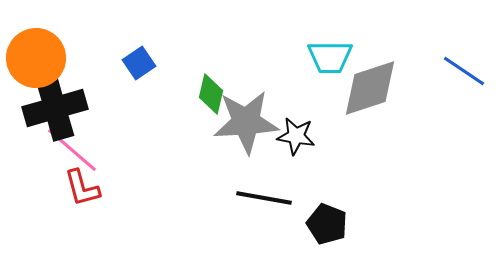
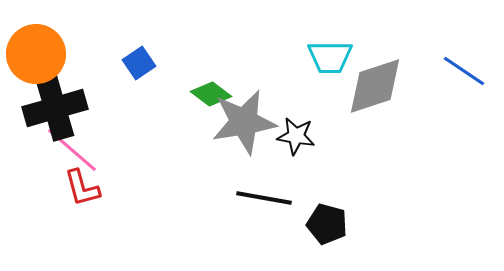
orange circle: moved 4 px up
gray diamond: moved 5 px right, 2 px up
green diamond: rotated 66 degrees counterclockwise
gray star: moved 2 px left; rotated 6 degrees counterclockwise
black pentagon: rotated 6 degrees counterclockwise
